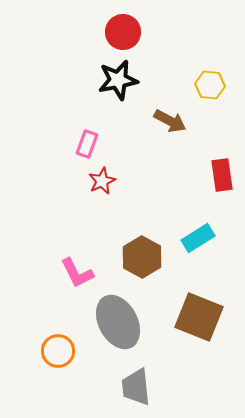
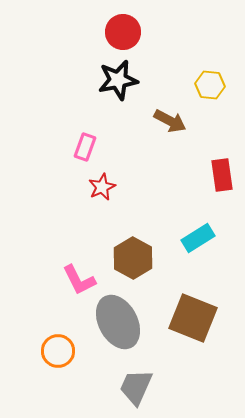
pink rectangle: moved 2 px left, 3 px down
red star: moved 6 px down
brown hexagon: moved 9 px left, 1 px down
pink L-shape: moved 2 px right, 7 px down
brown square: moved 6 px left, 1 px down
gray trapezoid: rotated 30 degrees clockwise
